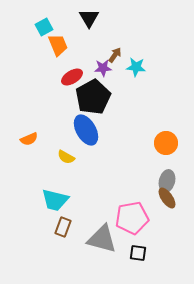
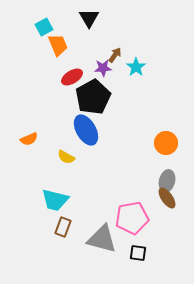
cyan star: rotated 30 degrees clockwise
